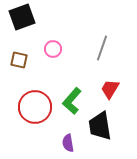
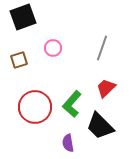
black square: moved 1 px right
pink circle: moved 1 px up
brown square: rotated 30 degrees counterclockwise
red trapezoid: moved 4 px left, 1 px up; rotated 15 degrees clockwise
green L-shape: moved 3 px down
black trapezoid: rotated 36 degrees counterclockwise
